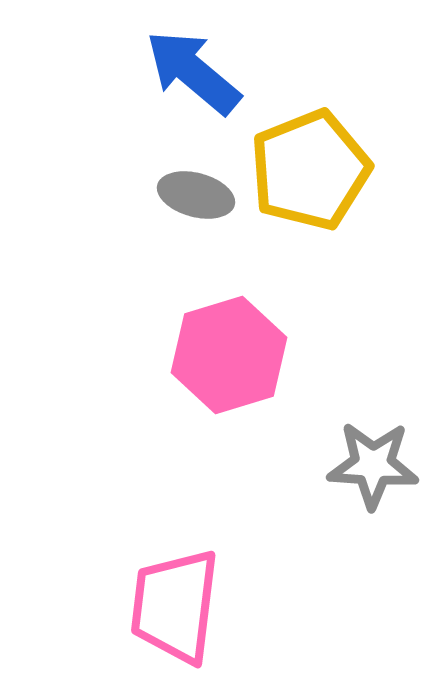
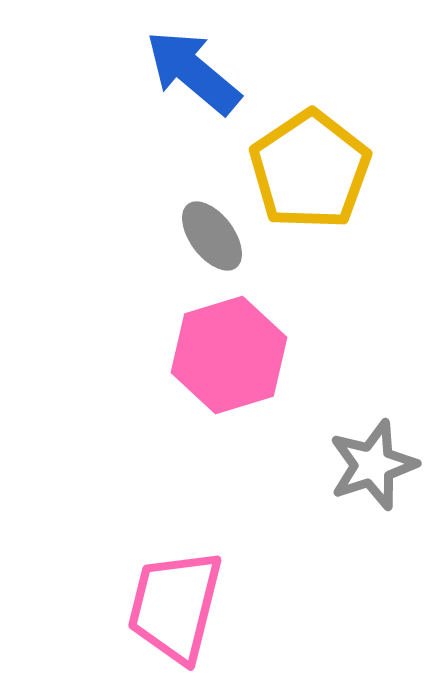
yellow pentagon: rotated 12 degrees counterclockwise
gray ellipse: moved 16 px right, 41 px down; rotated 38 degrees clockwise
gray star: rotated 22 degrees counterclockwise
pink trapezoid: rotated 7 degrees clockwise
